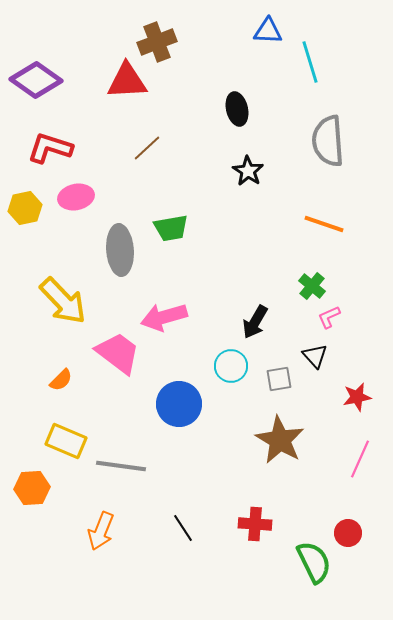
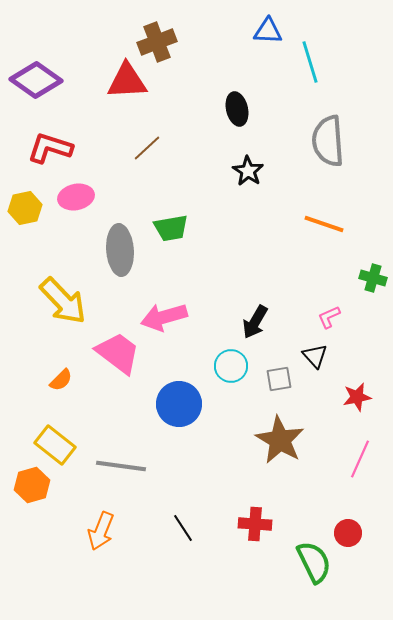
green cross: moved 61 px right, 8 px up; rotated 24 degrees counterclockwise
yellow rectangle: moved 11 px left, 4 px down; rotated 15 degrees clockwise
orange hexagon: moved 3 px up; rotated 12 degrees counterclockwise
